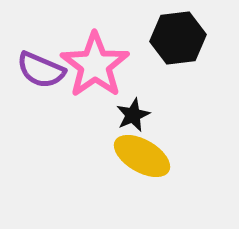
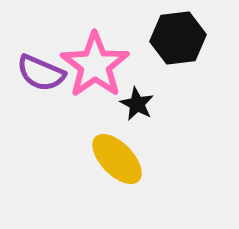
purple semicircle: moved 3 px down
black star: moved 4 px right, 11 px up; rotated 20 degrees counterclockwise
yellow ellipse: moved 25 px left, 3 px down; rotated 16 degrees clockwise
